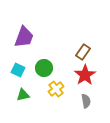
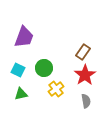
green triangle: moved 2 px left, 1 px up
